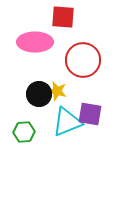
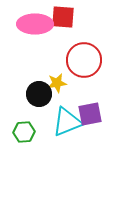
pink ellipse: moved 18 px up
red circle: moved 1 px right
yellow star: moved 8 px up; rotated 24 degrees counterclockwise
purple square: rotated 20 degrees counterclockwise
